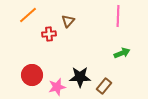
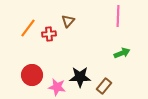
orange line: moved 13 px down; rotated 12 degrees counterclockwise
pink star: rotated 24 degrees clockwise
